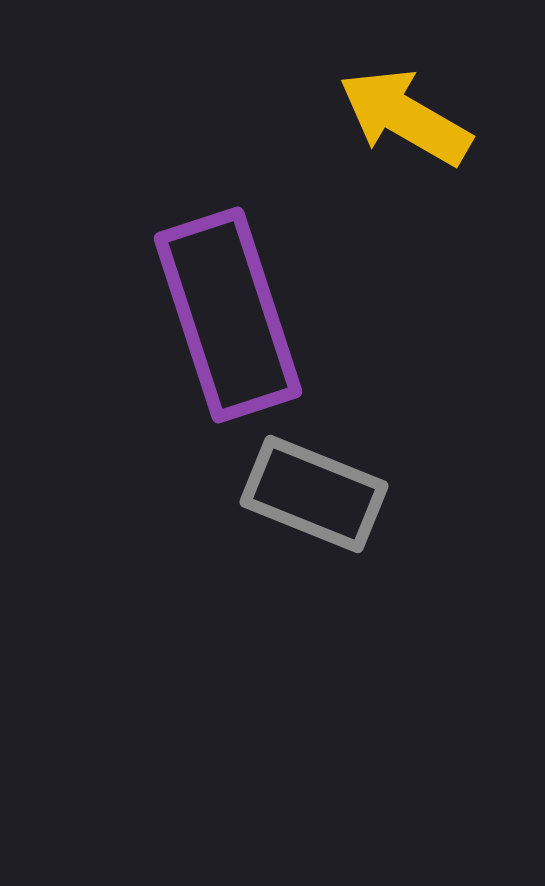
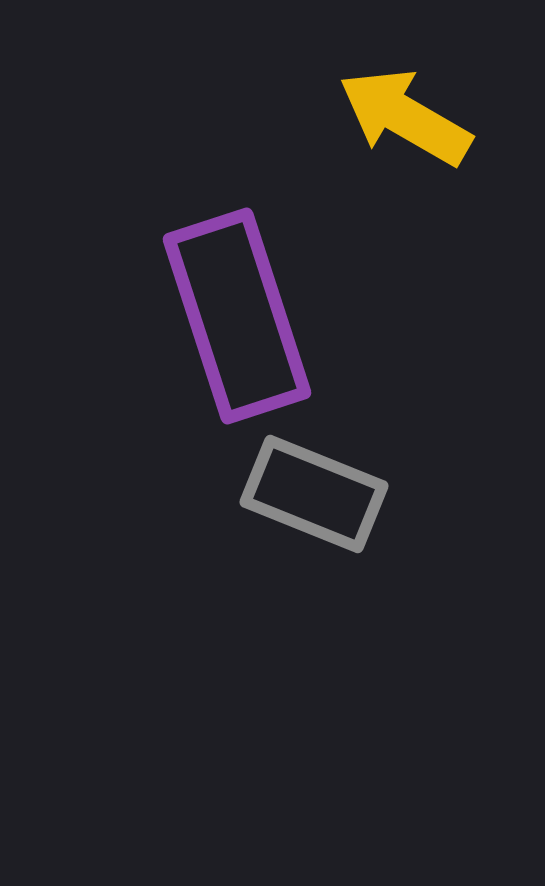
purple rectangle: moved 9 px right, 1 px down
